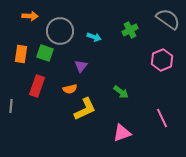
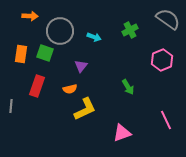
green arrow: moved 7 px right, 5 px up; rotated 21 degrees clockwise
pink line: moved 4 px right, 2 px down
